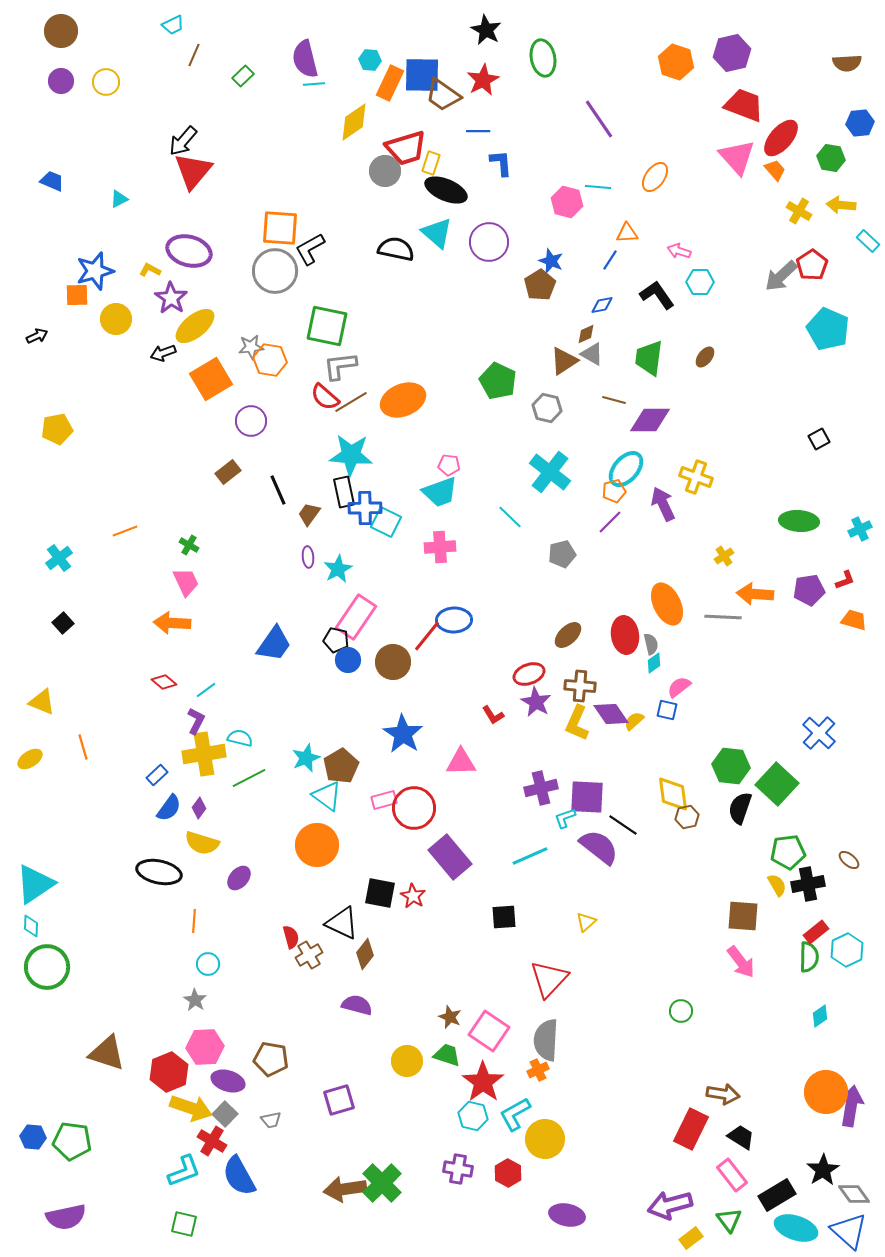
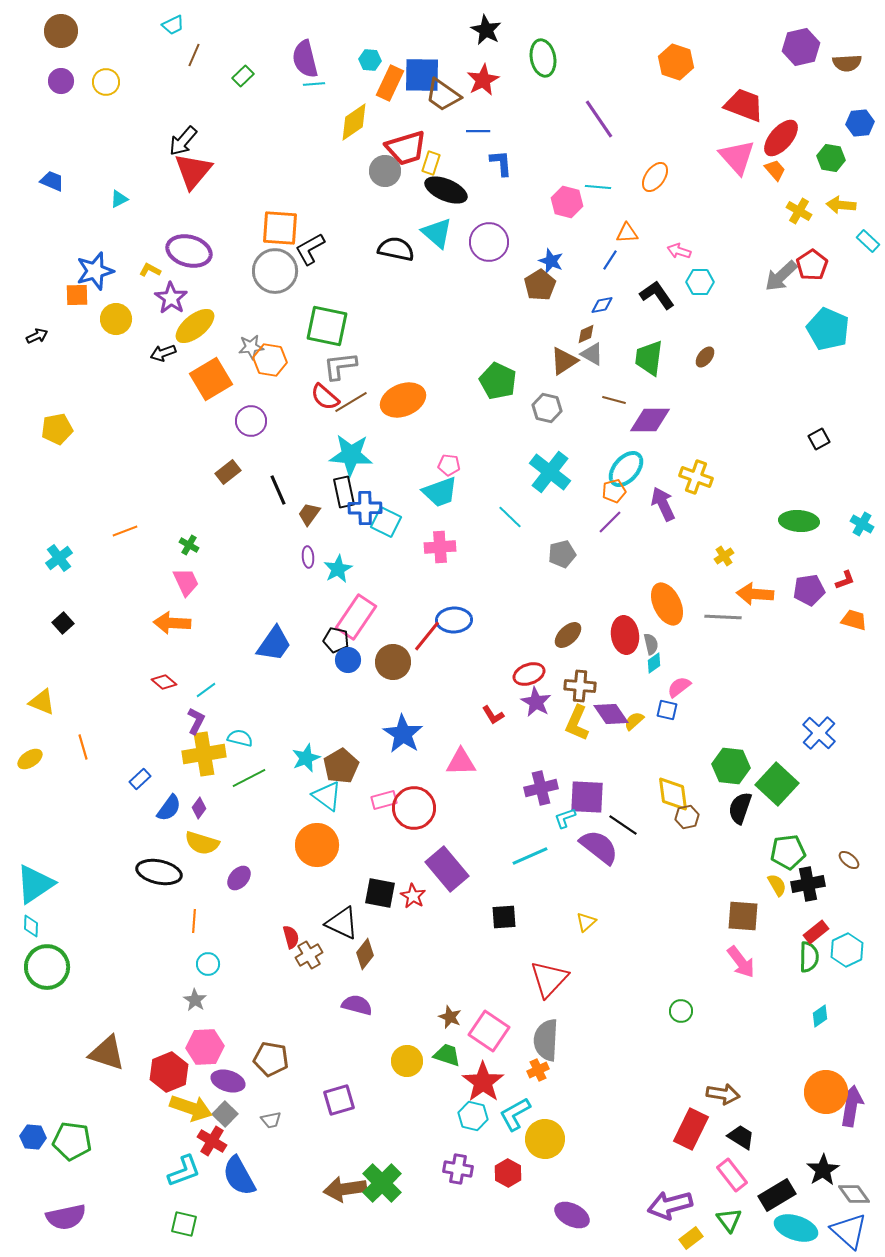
purple hexagon at (732, 53): moved 69 px right, 6 px up
cyan cross at (860, 529): moved 2 px right, 5 px up; rotated 35 degrees counterclockwise
blue rectangle at (157, 775): moved 17 px left, 4 px down
purple rectangle at (450, 857): moved 3 px left, 12 px down
purple ellipse at (567, 1215): moved 5 px right; rotated 16 degrees clockwise
